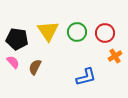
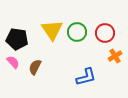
yellow triangle: moved 4 px right, 1 px up
